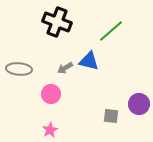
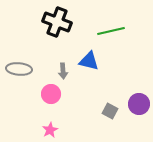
green line: rotated 28 degrees clockwise
gray arrow: moved 2 px left, 3 px down; rotated 63 degrees counterclockwise
gray square: moved 1 px left, 5 px up; rotated 21 degrees clockwise
